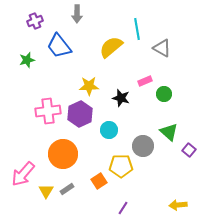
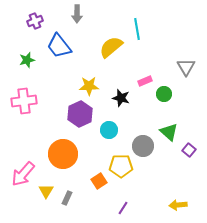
gray triangle: moved 24 px right, 19 px down; rotated 30 degrees clockwise
pink cross: moved 24 px left, 10 px up
gray rectangle: moved 9 px down; rotated 32 degrees counterclockwise
